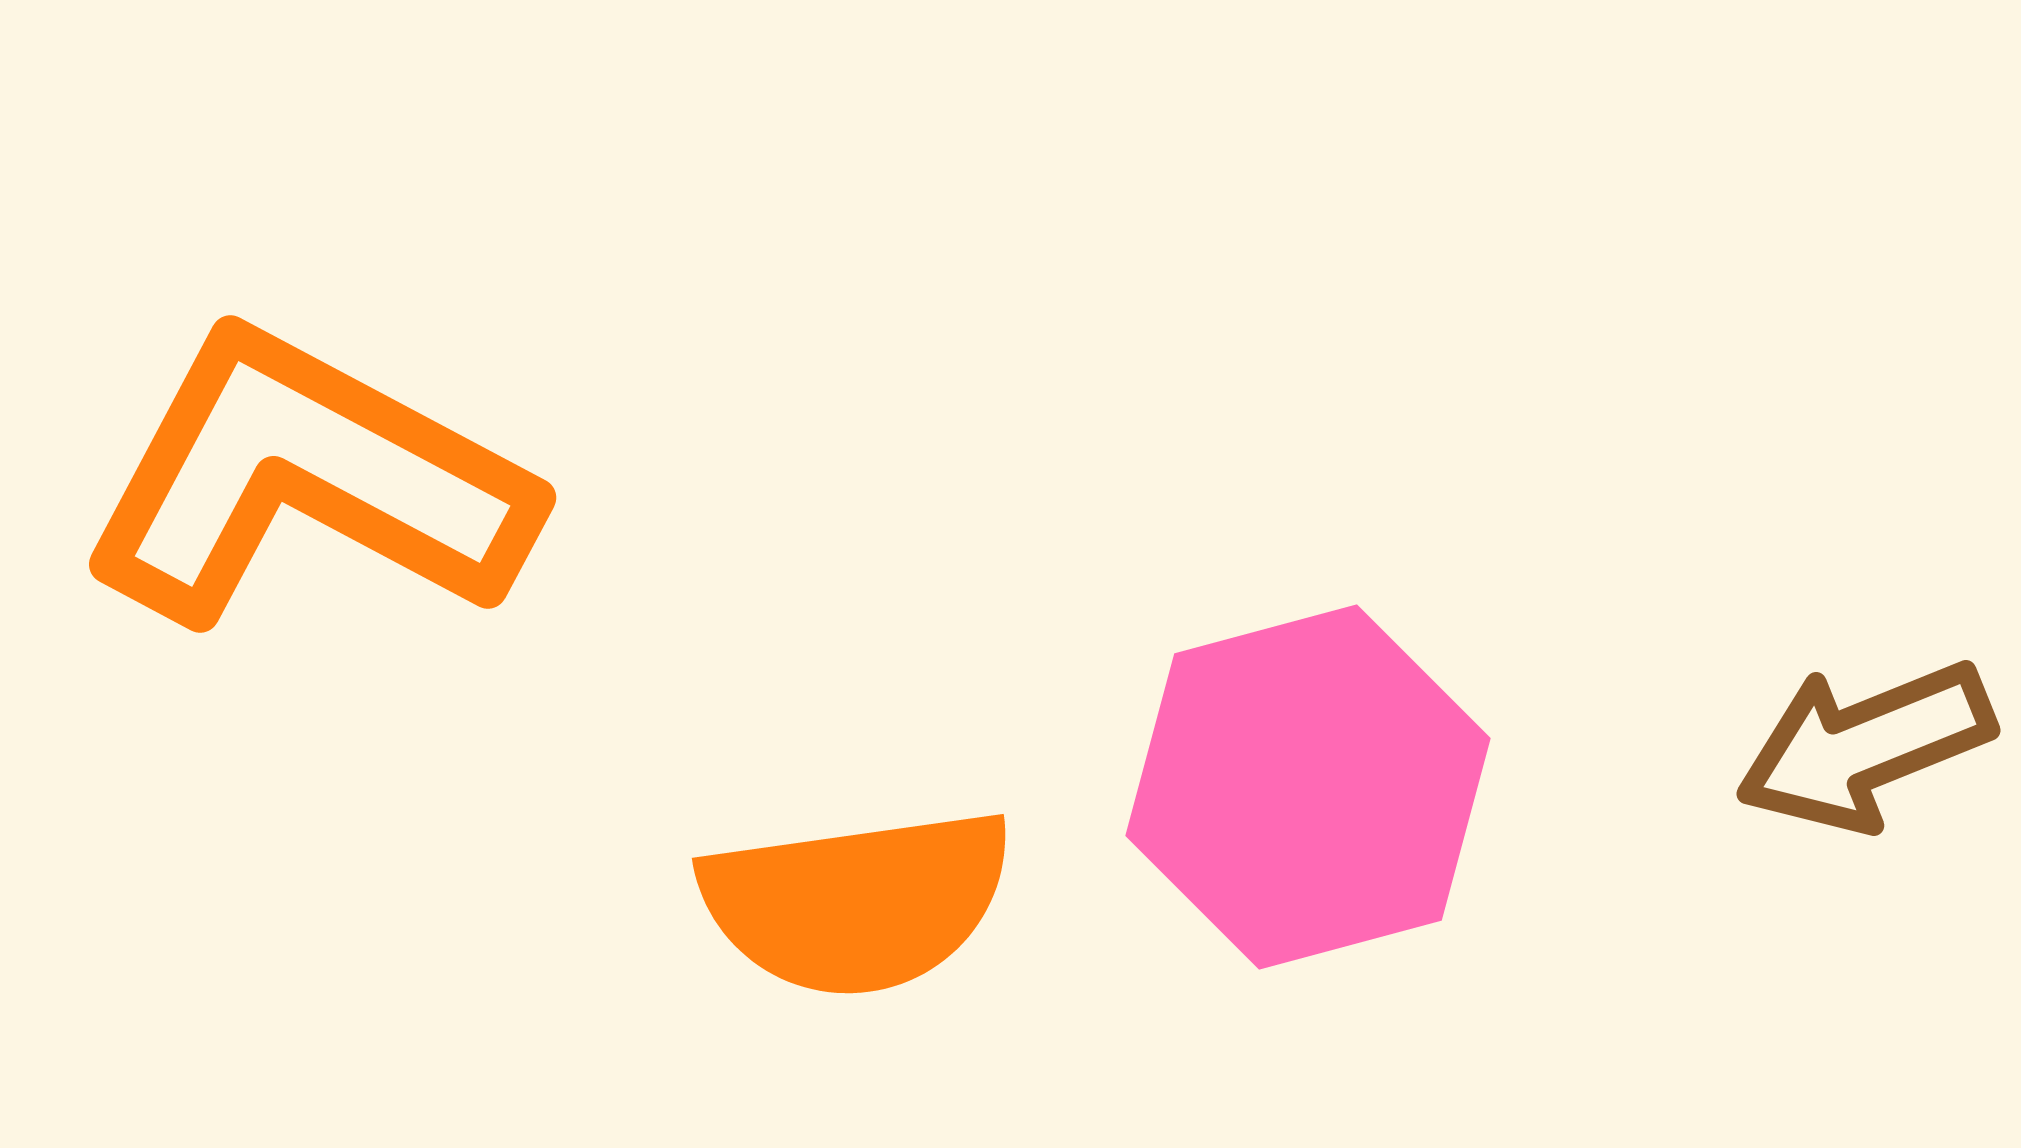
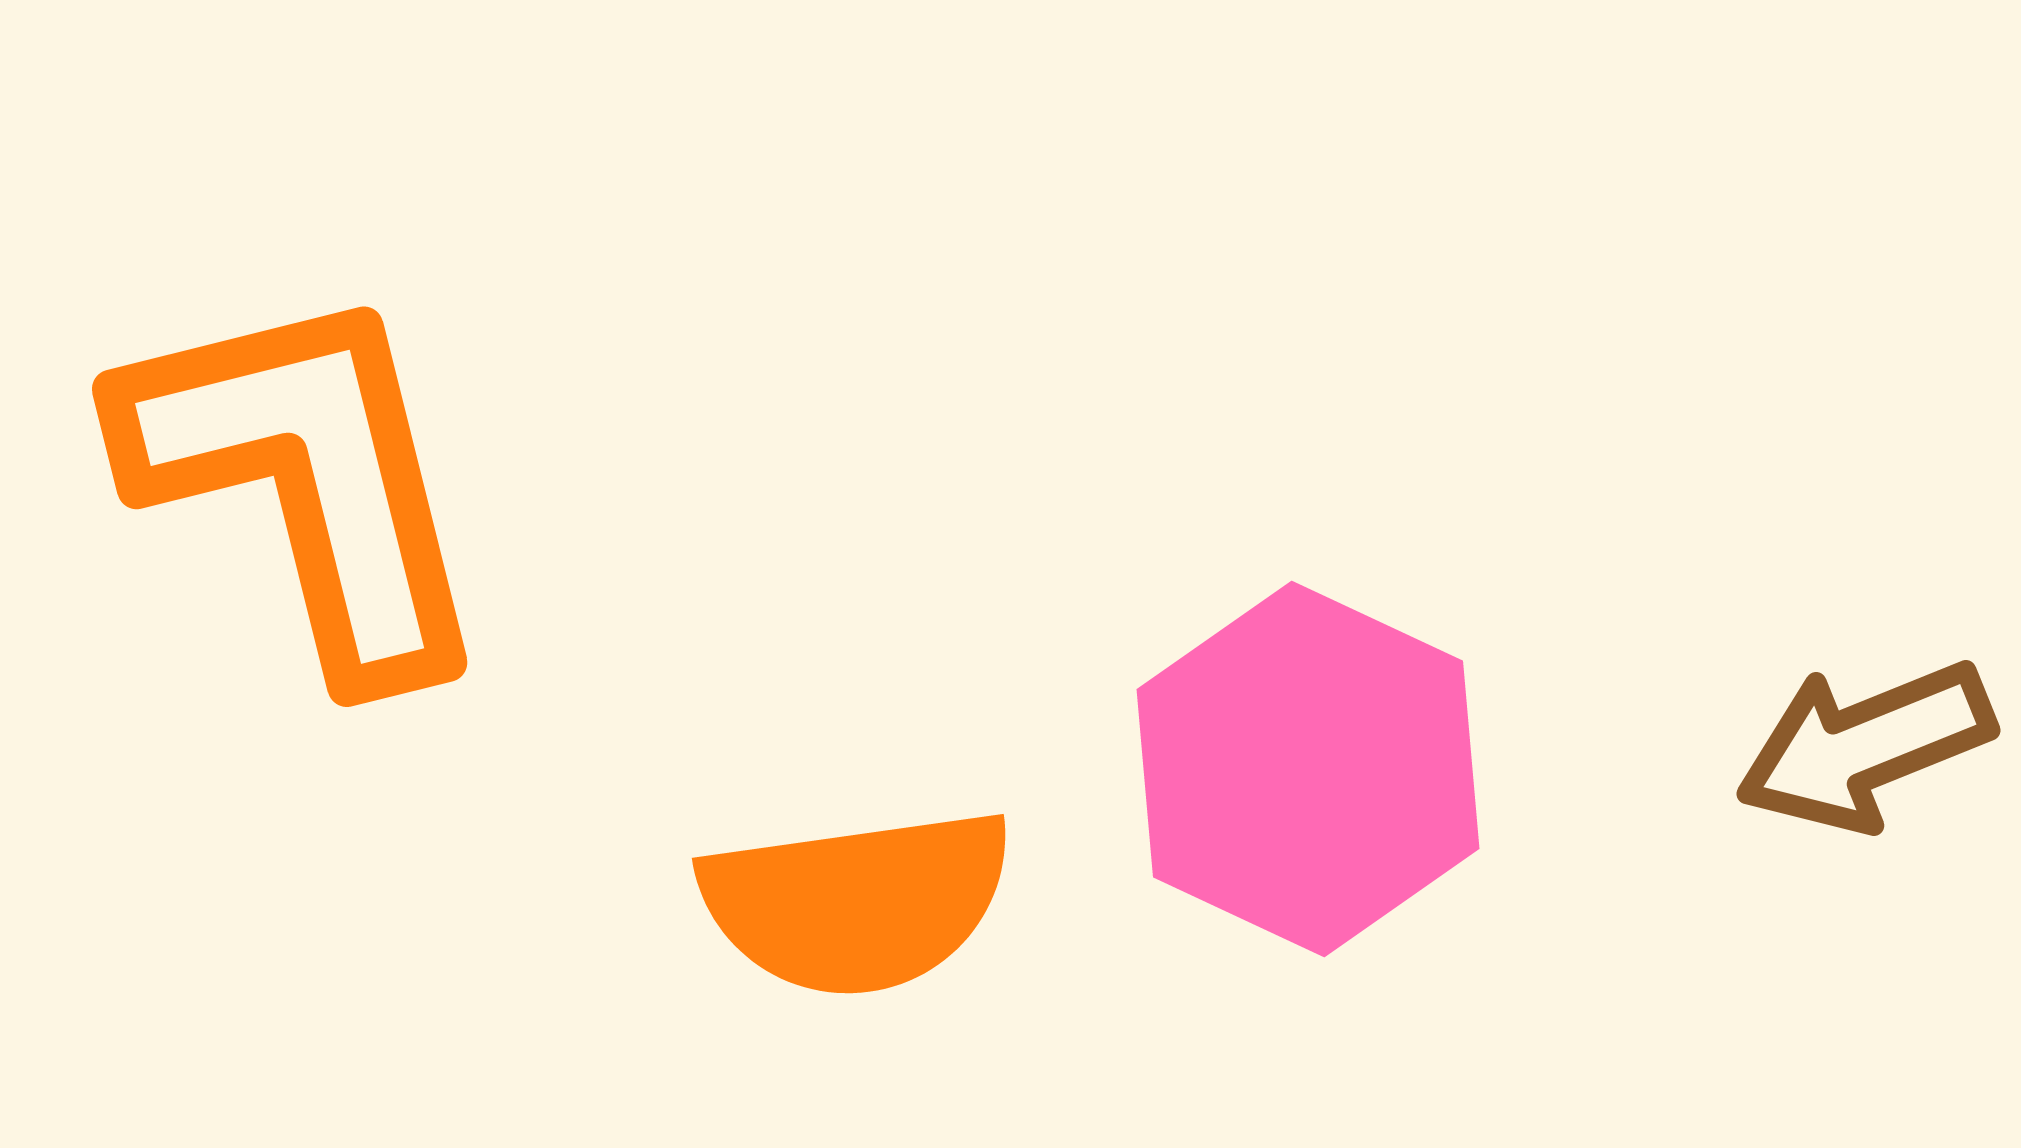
orange L-shape: rotated 48 degrees clockwise
pink hexagon: moved 18 px up; rotated 20 degrees counterclockwise
